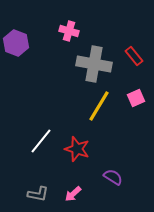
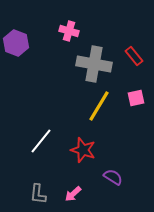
pink square: rotated 12 degrees clockwise
red star: moved 6 px right, 1 px down
gray L-shape: rotated 85 degrees clockwise
